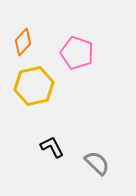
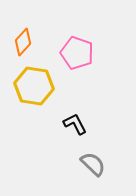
yellow hexagon: rotated 21 degrees clockwise
black L-shape: moved 23 px right, 23 px up
gray semicircle: moved 4 px left, 1 px down
